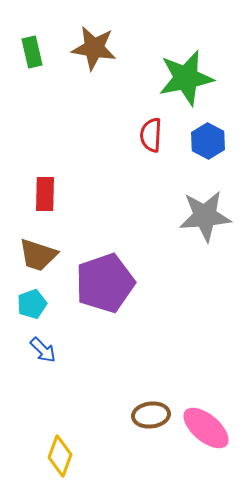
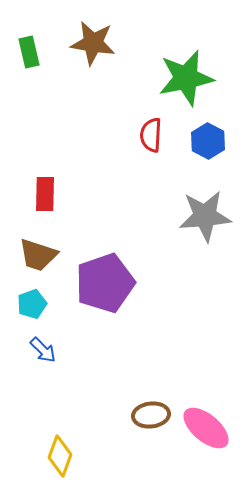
brown star: moved 1 px left, 5 px up
green rectangle: moved 3 px left
